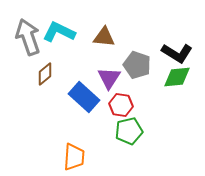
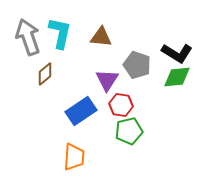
cyan L-shape: moved 1 px right, 1 px down; rotated 76 degrees clockwise
brown triangle: moved 3 px left
purple triangle: moved 2 px left, 2 px down
blue rectangle: moved 3 px left, 14 px down; rotated 76 degrees counterclockwise
